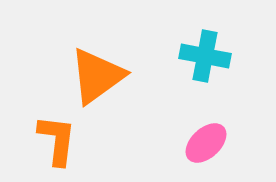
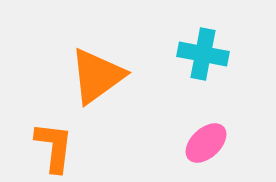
cyan cross: moved 2 px left, 2 px up
orange L-shape: moved 3 px left, 7 px down
